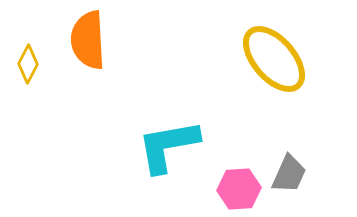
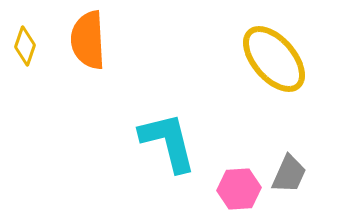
yellow diamond: moved 3 px left, 18 px up; rotated 9 degrees counterclockwise
cyan L-shape: moved 4 px up; rotated 86 degrees clockwise
